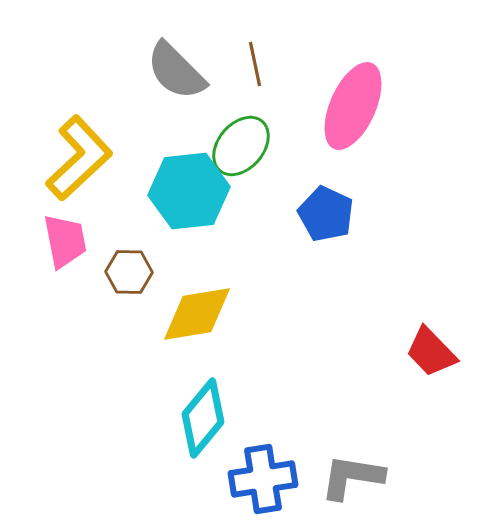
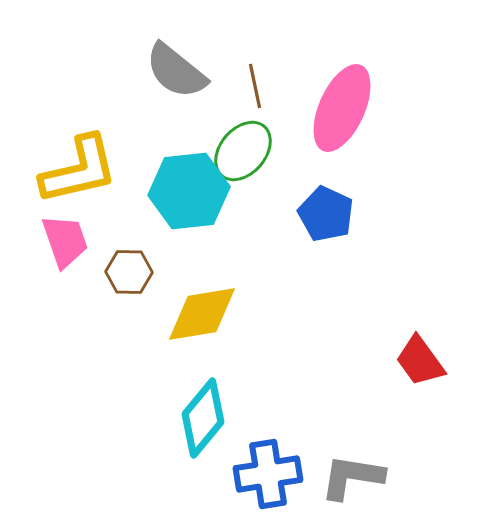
brown line: moved 22 px down
gray semicircle: rotated 6 degrees counterclockwise
pink ellipse: moved 11 px left, 2 px down
green ellipse: moved 2 px right, 5 px down
yellow L-shape: moved 12 px down; rotated 30 degrees clockwise
pink trapezoid: rotated 8 degrees counterclockwise
yellow diamond: moved 5 px right
red trapezoid: moved 11 px left, 9 px down; rotated 8 degrees clockwise
blue cross: moved 5 px right, 5 px up
